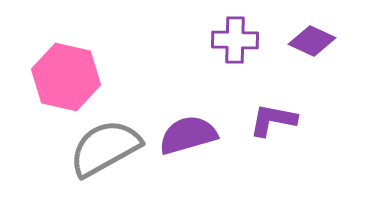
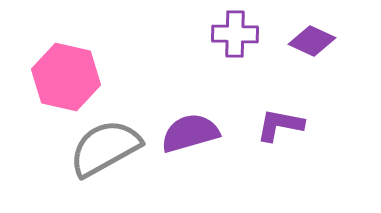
purple cross: moved 6 px up
purple L-shape: moved 7 px right, 5 px down
purple semicircle: moved 2 px right, 2 px up
